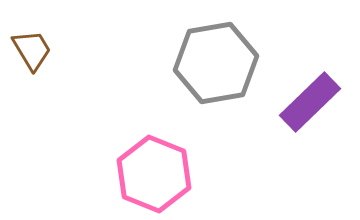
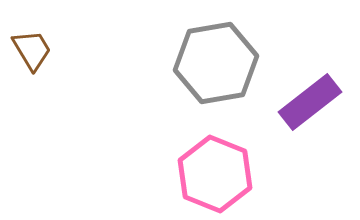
purple rectangle: rotated 6 degrees clockwise
pink hexagon: moved 61 px right
